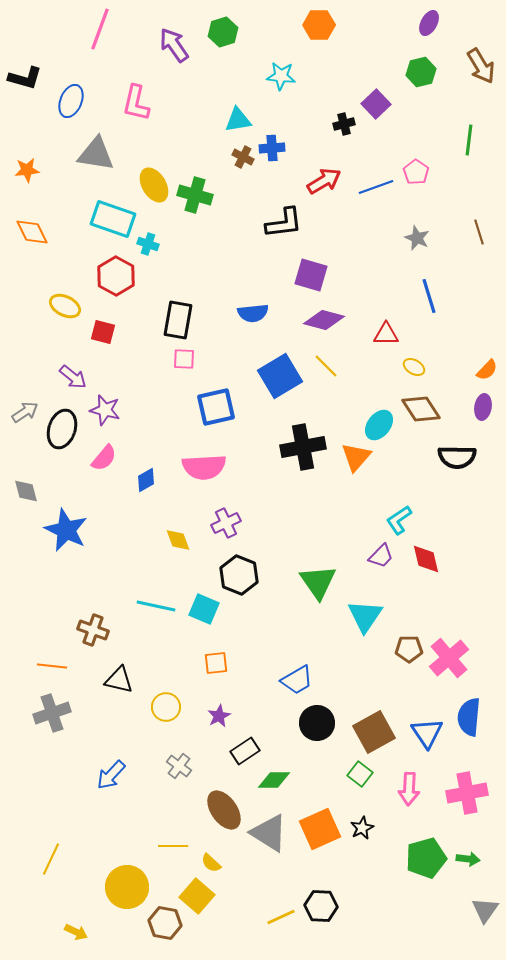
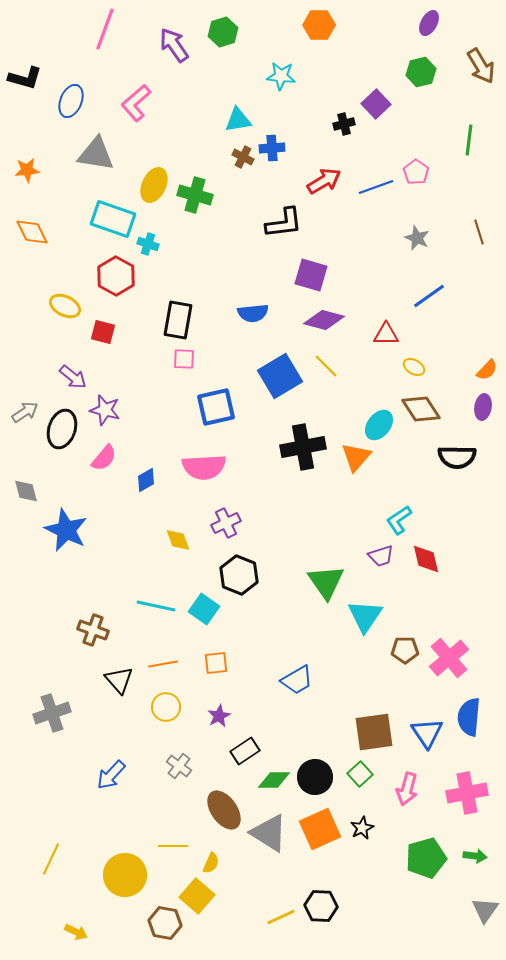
pink line at (100, 29): moved 5 px right
pink L-shape at (136, 103): rotated 36 degrees clockwise
yellow ellipse at (154, 185): rotated 56 degrees clockwise
blue line at (429, 296): rotated 72 degrees clockwise
purple trapezoid at (381, 556): rotated 28 degrees clockwise
green triangle at (318, 582): moved 8 px right
cyan square at (204, 609): rotated 12 degrees clockwise
brown pentagon at (409, 649): moved 4 px left, 1 px down
orange line at (52, 666): moved 111 px right, 2 px up; rotated 16 degrees counterclockwise
black triangle at (119, 680): rotated 36 degrees clockwise
black circle at (317, 723): moved 2 px left, 54 px down
brown square at (374, 732): rotated 21 degrees clockwise
green square at (360, 774): rotated 10 degrees clockwise
pink arrow at (409, 789): moved 2 px left; rotated 12 degrees clockwise
green arrow at (468, 859): moved 7 px right, 3 px up
yellow semicircle at (211, 863): rotated 110 degrees counterclockwise
yellow circle at (127, 887): moved 2 px left, 12 px up
